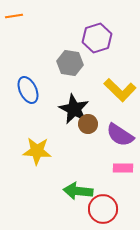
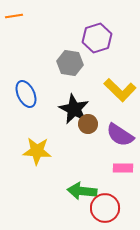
blue ellipse: moved 2 px left, 4 px down
green arrow: moved 4 px right
red circle: moved 2 px right, 1 px up
